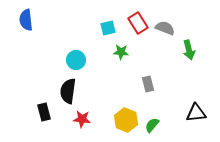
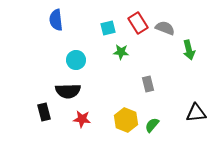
blue semicircle: moved 30 px right
black semicircle: rotated 100 degrees counterclockwise
